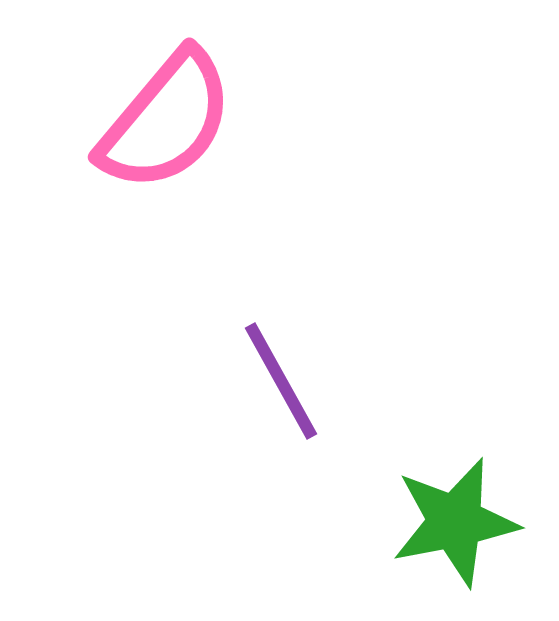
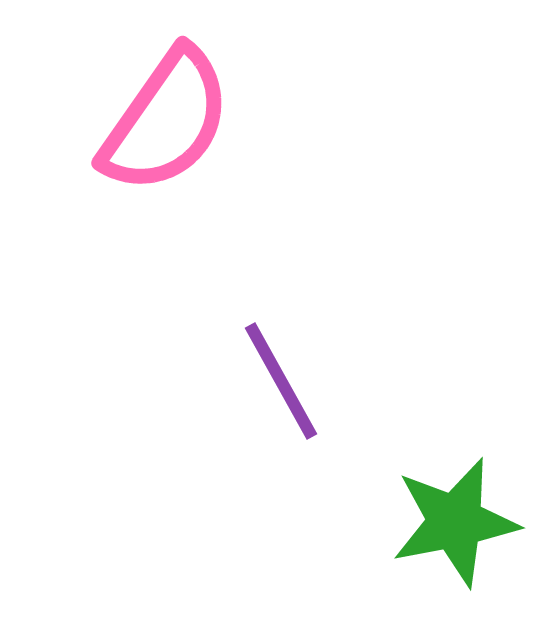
pink semicircle: rotated 5 degrees counterclockwise
